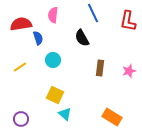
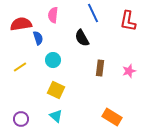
yellow square: moved 1 px right, 5 px up
cyan triangle: moved 9 px left, 2 px down
